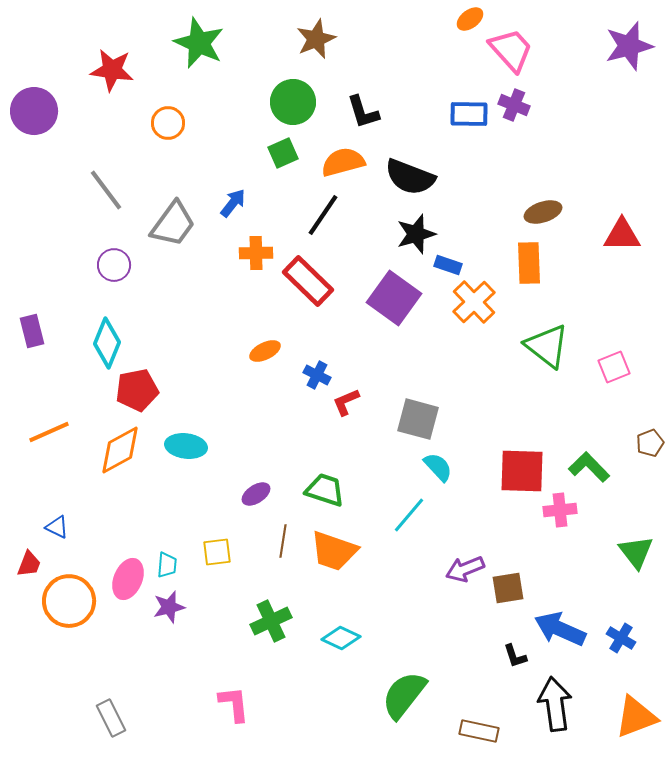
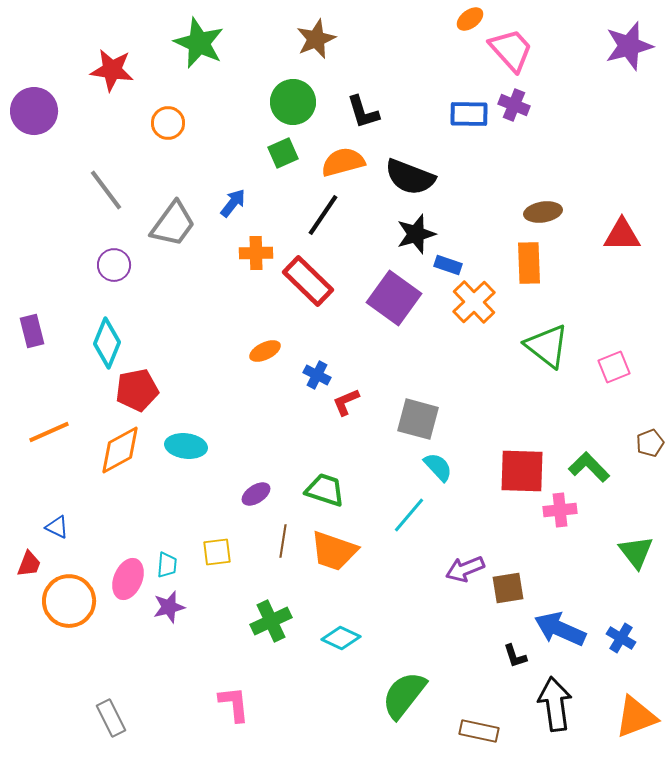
brown ellipse at (543, 212): rotated 9 degrees clockwise
